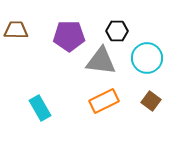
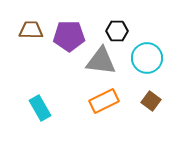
brown trapezoid: moved 15 px right
